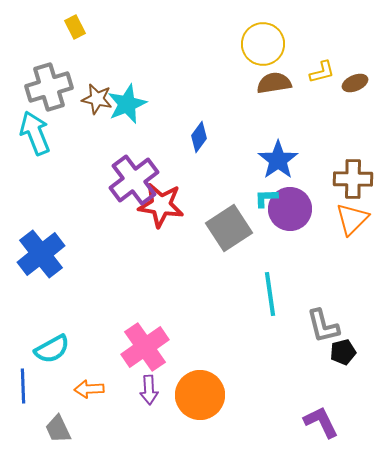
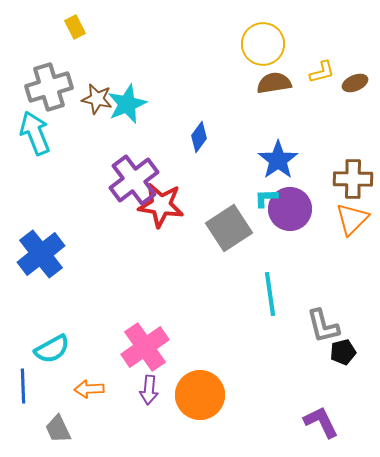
purple arrow: rotated 8 degrees clockwise
